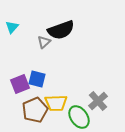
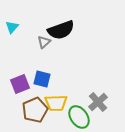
blue square: moved 5 px right
gray cross: moved 1 px down
